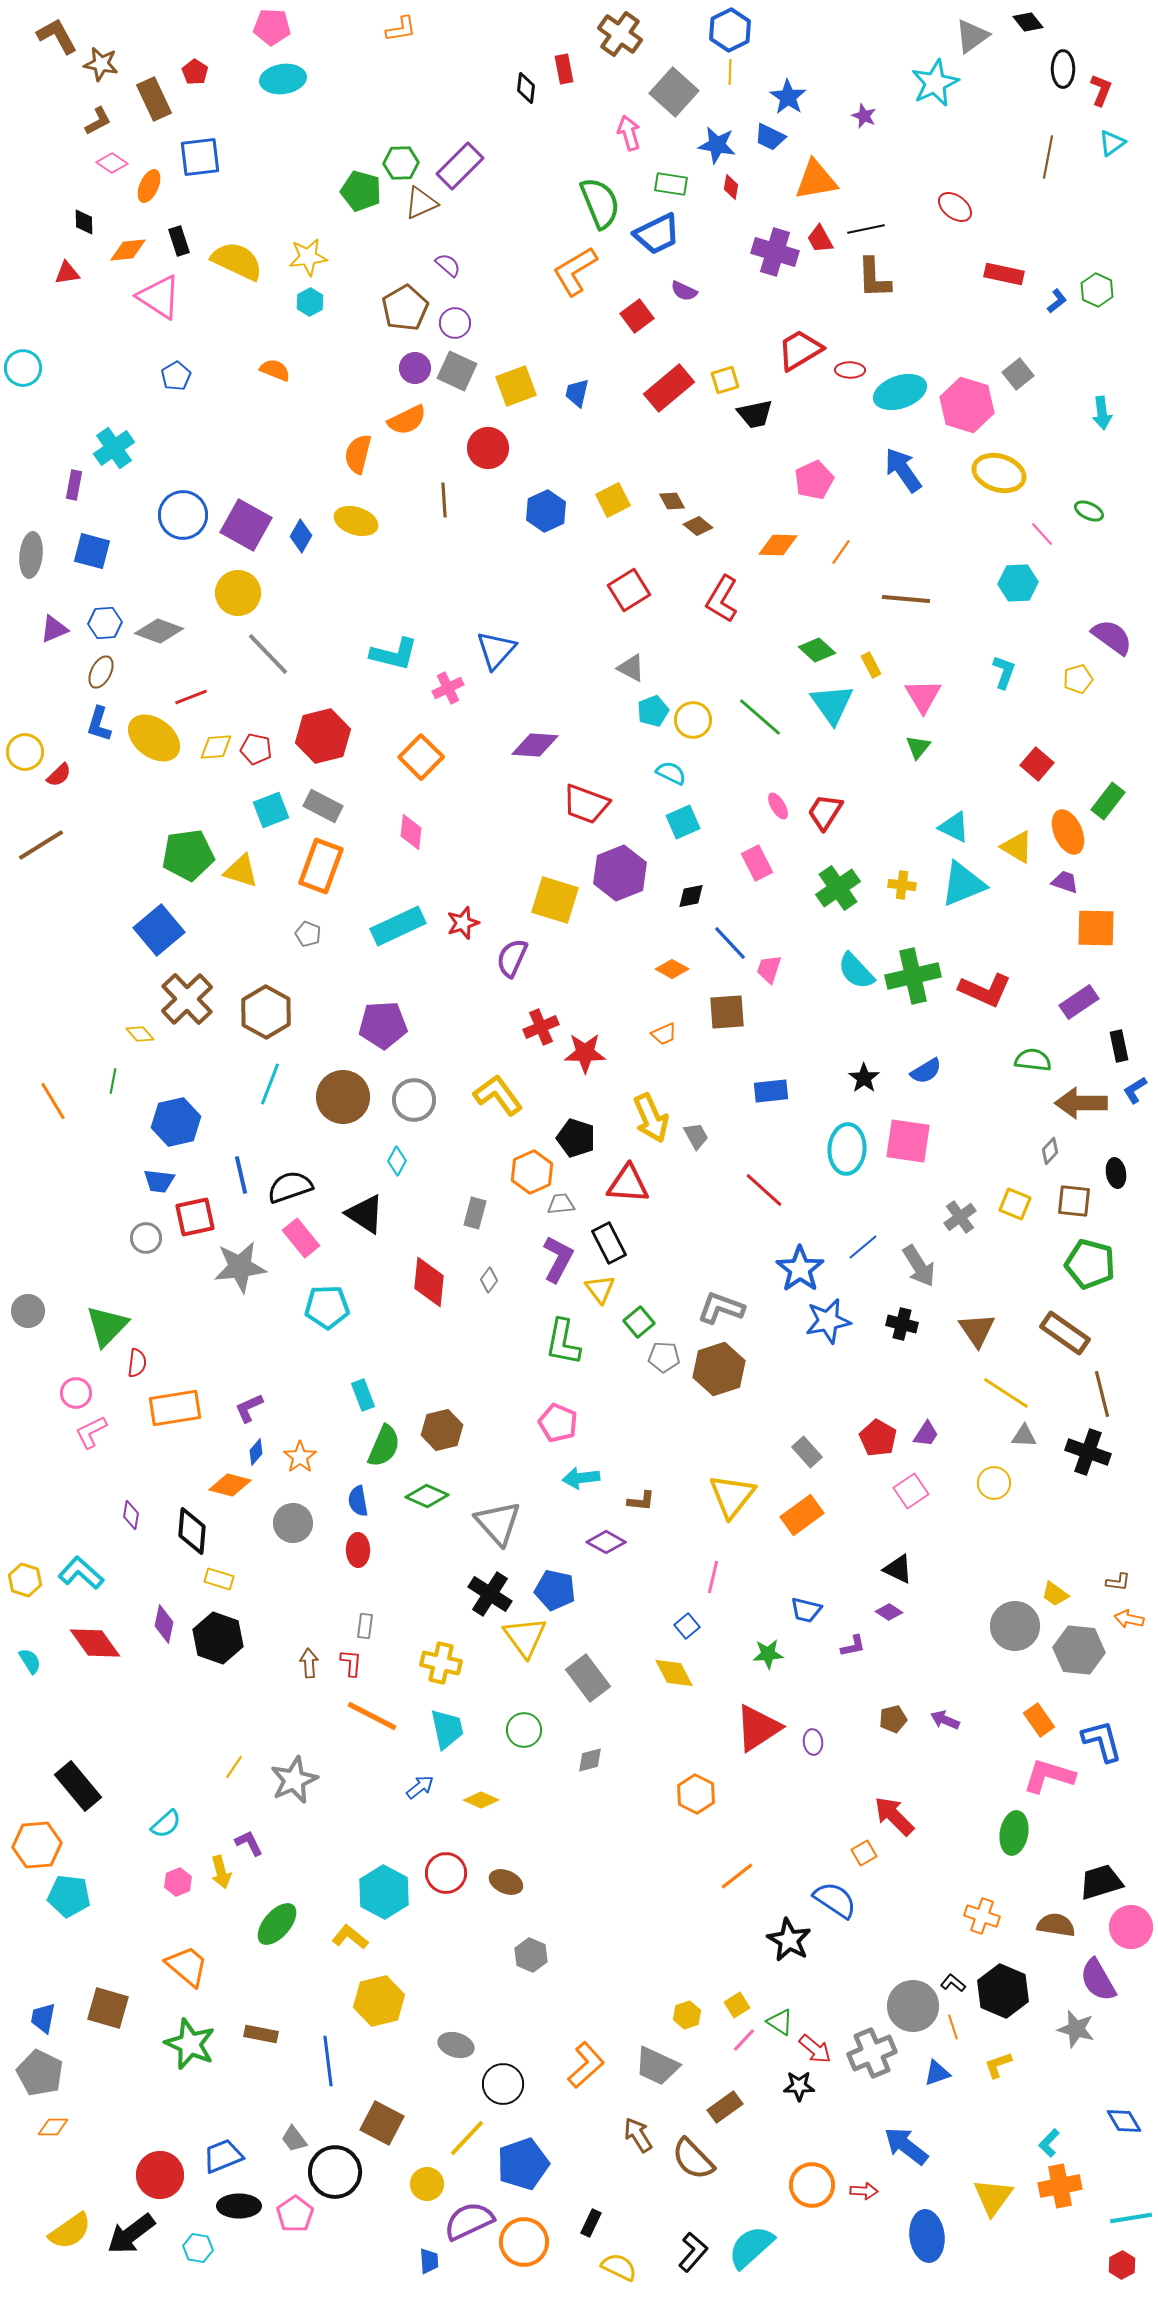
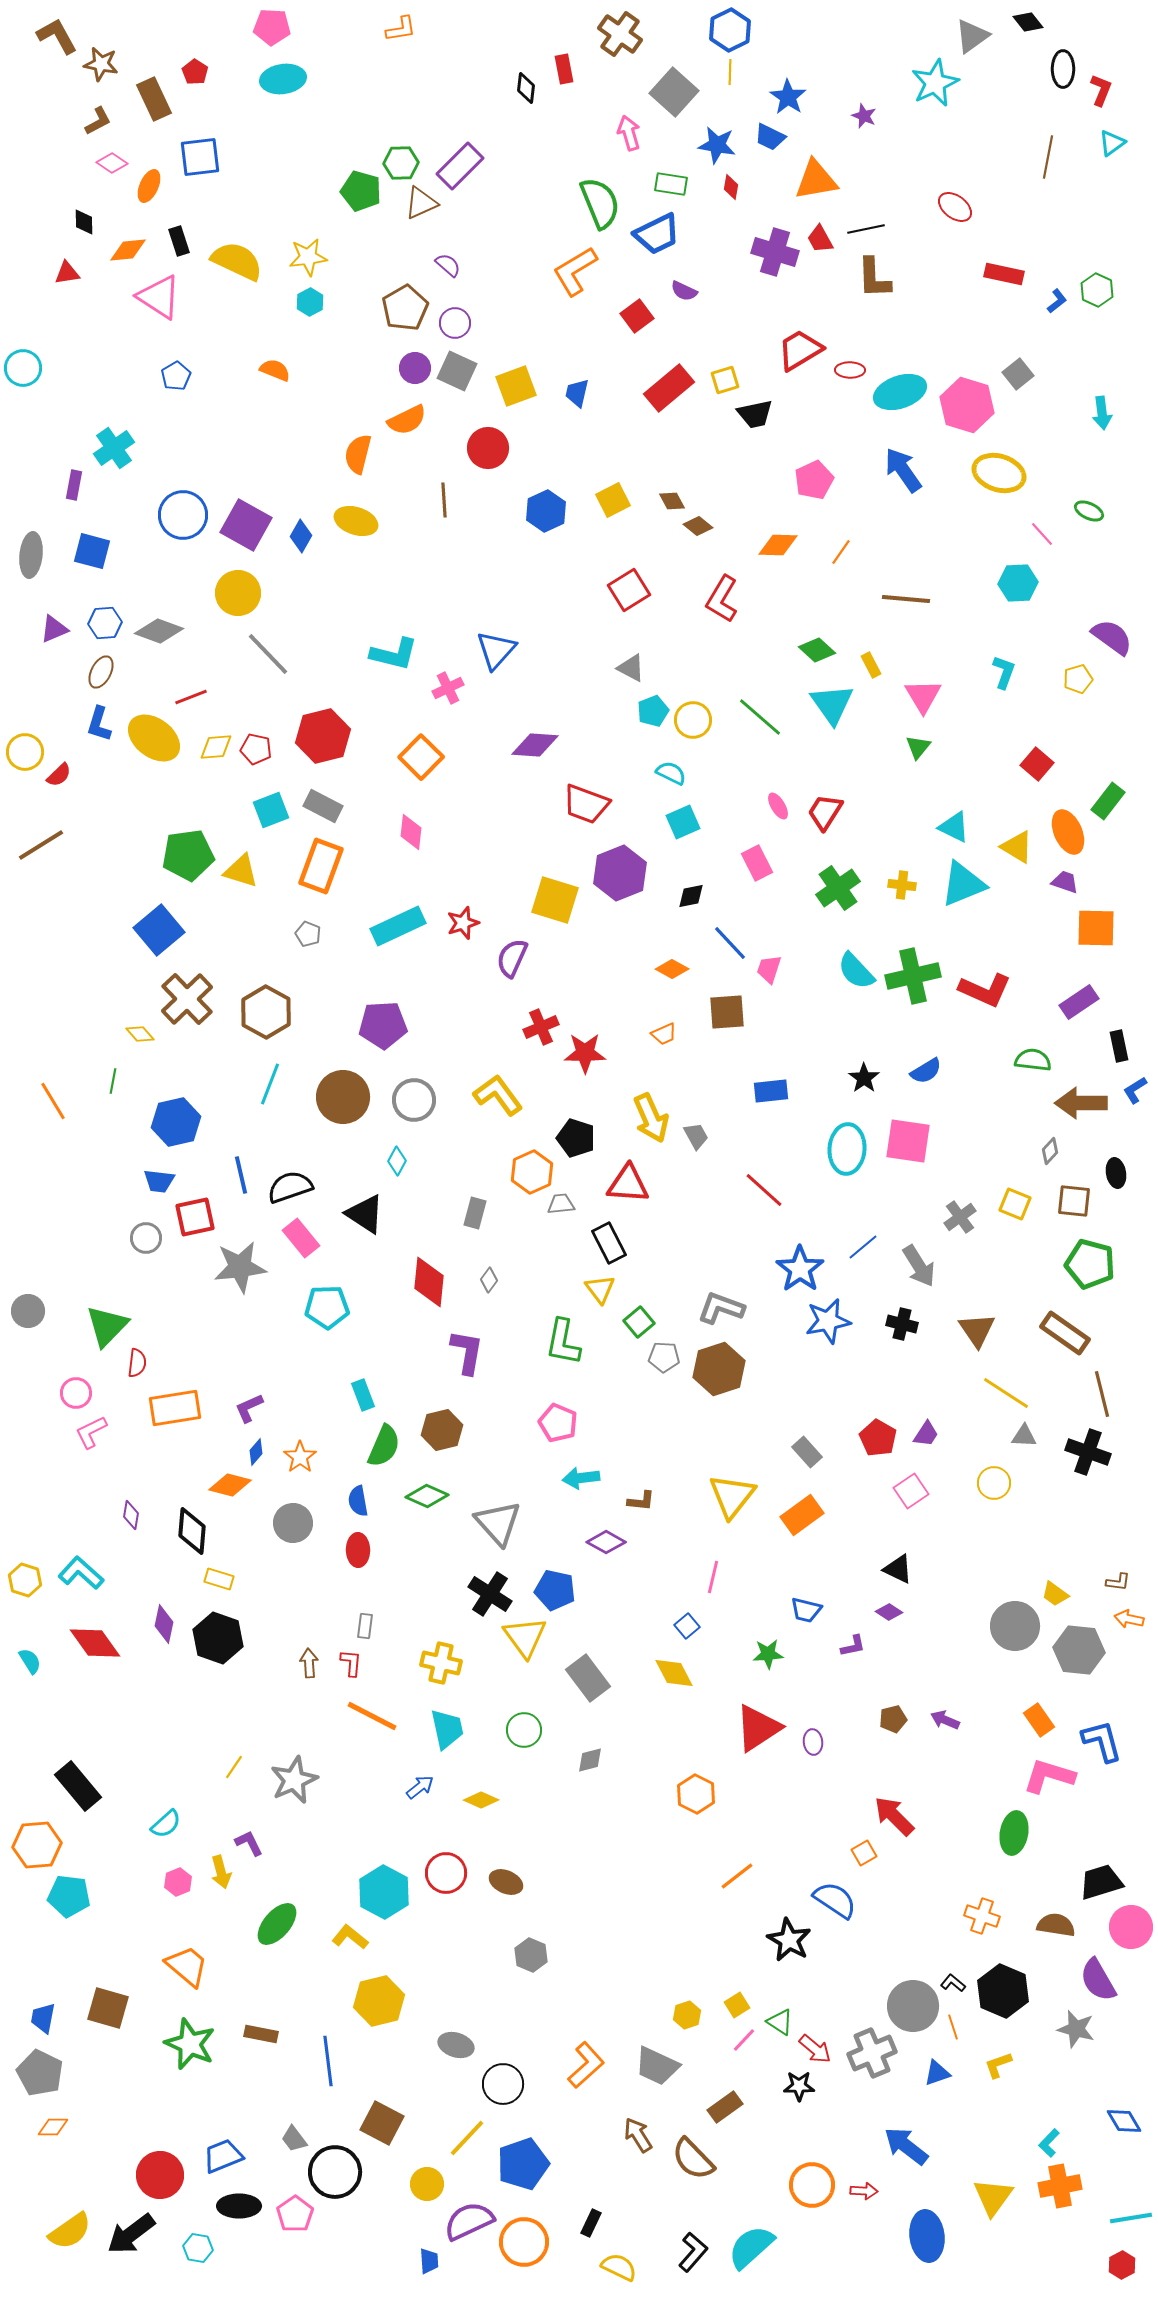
purple L-shape at (558, 1259): moved 91 px left, 93 px down; rotated 18 degrees counterclockwise
